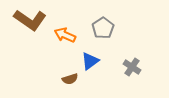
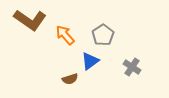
gray pentagon: moved 7 px down
orange arrow: rotated 25 degrees clockwise
